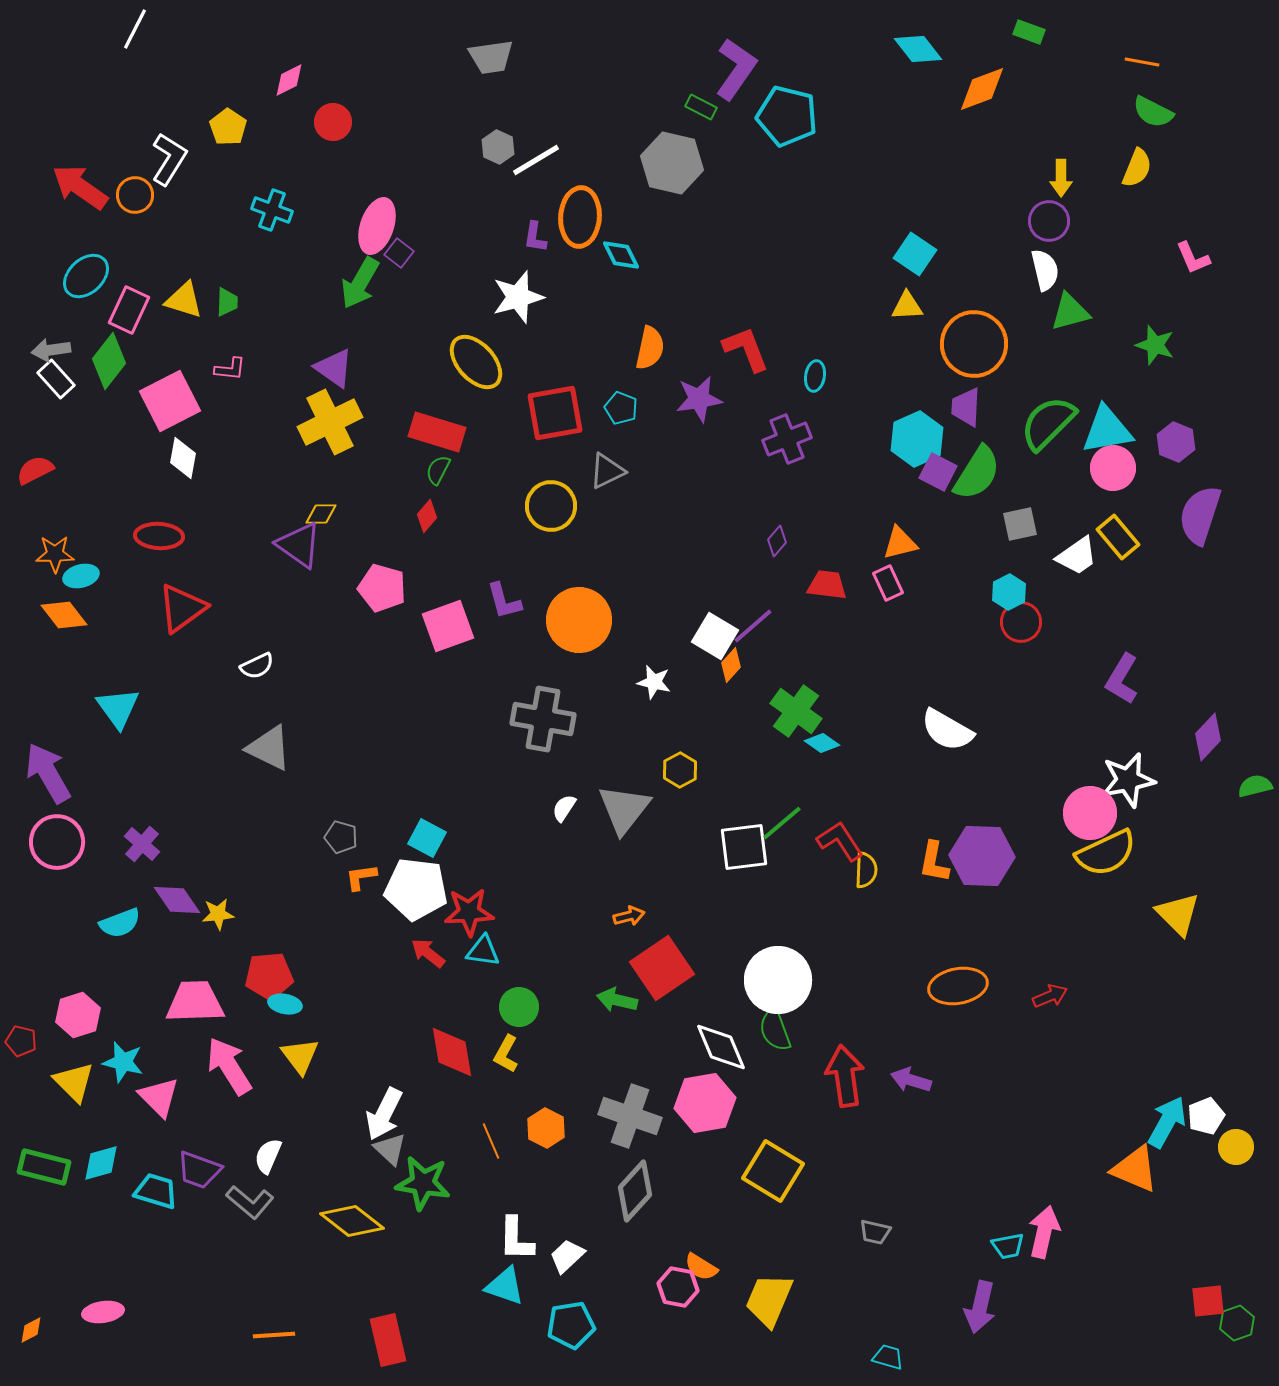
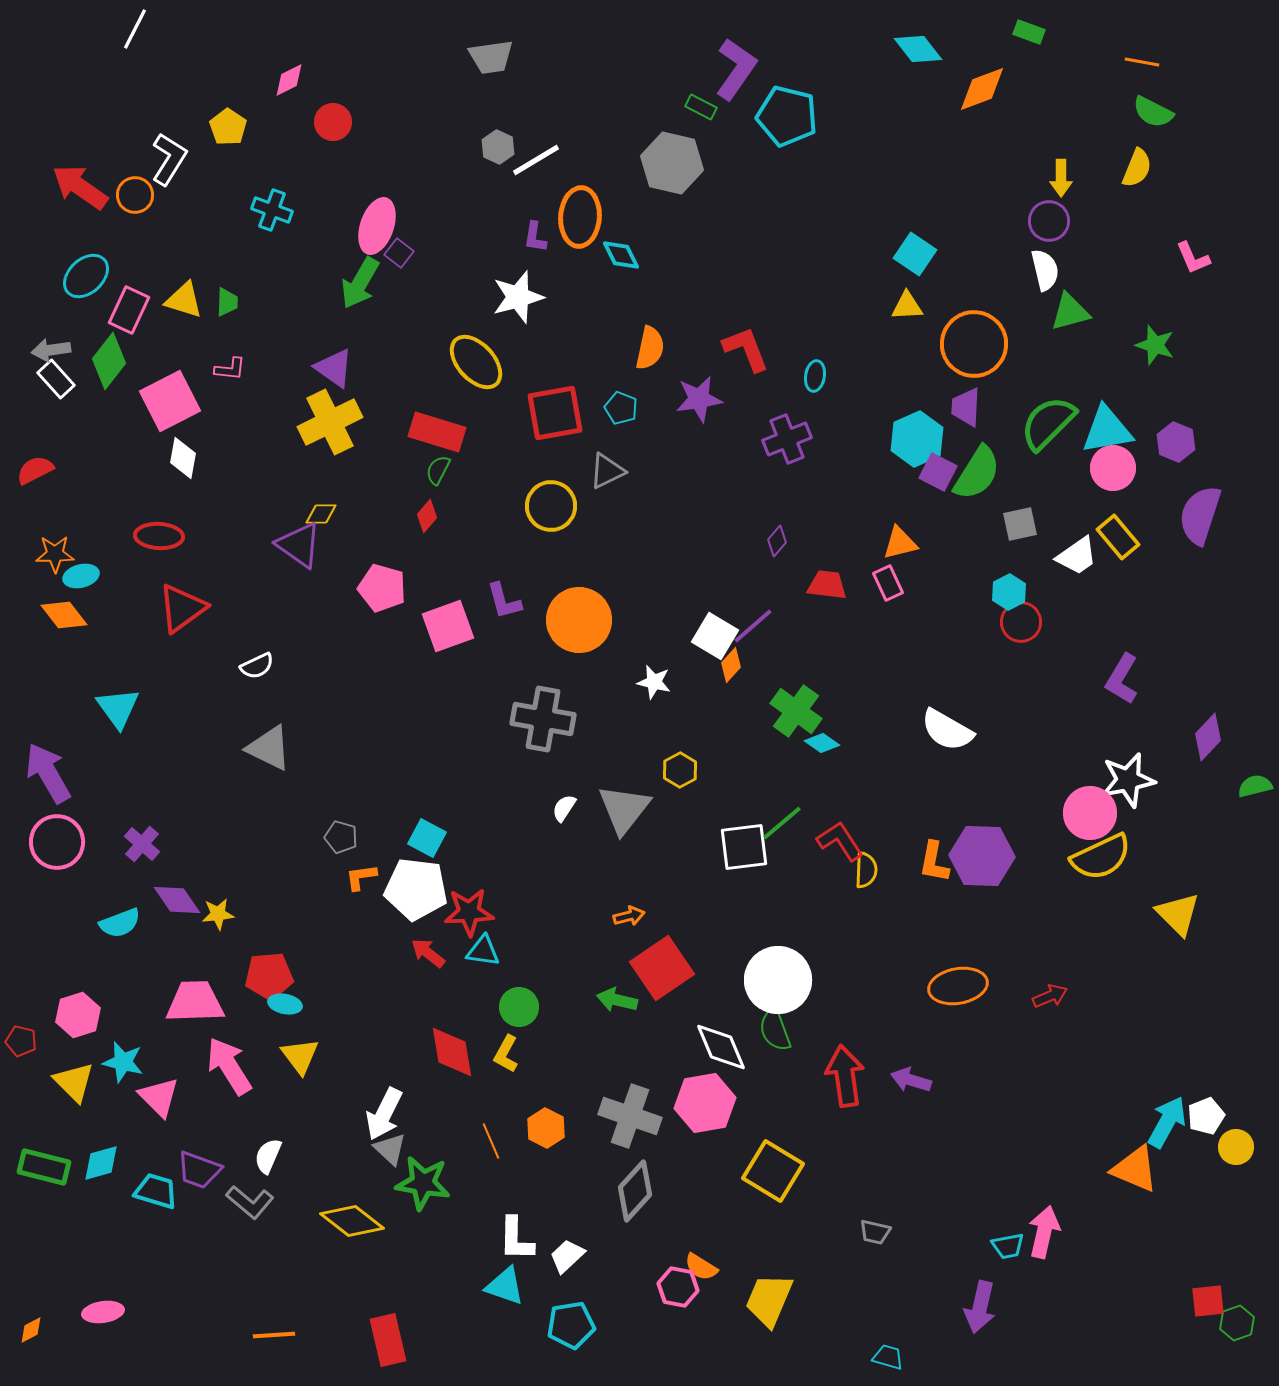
yellow semicircle at (1106, 853): moved 5 px left, 4 px down
